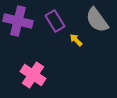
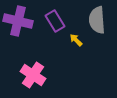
gray semicircle: rotated 32 degrees clockwise
